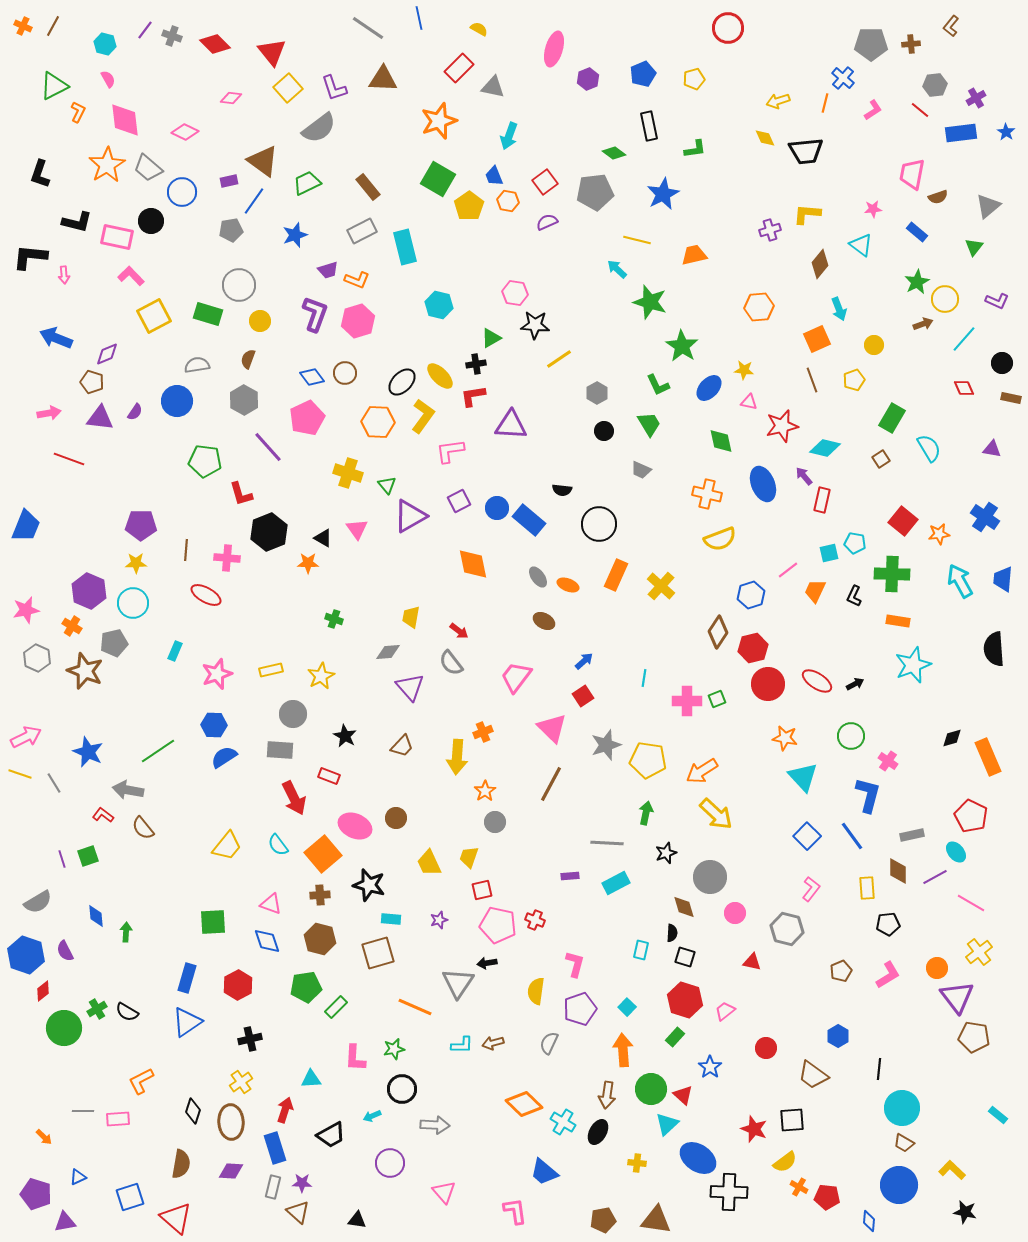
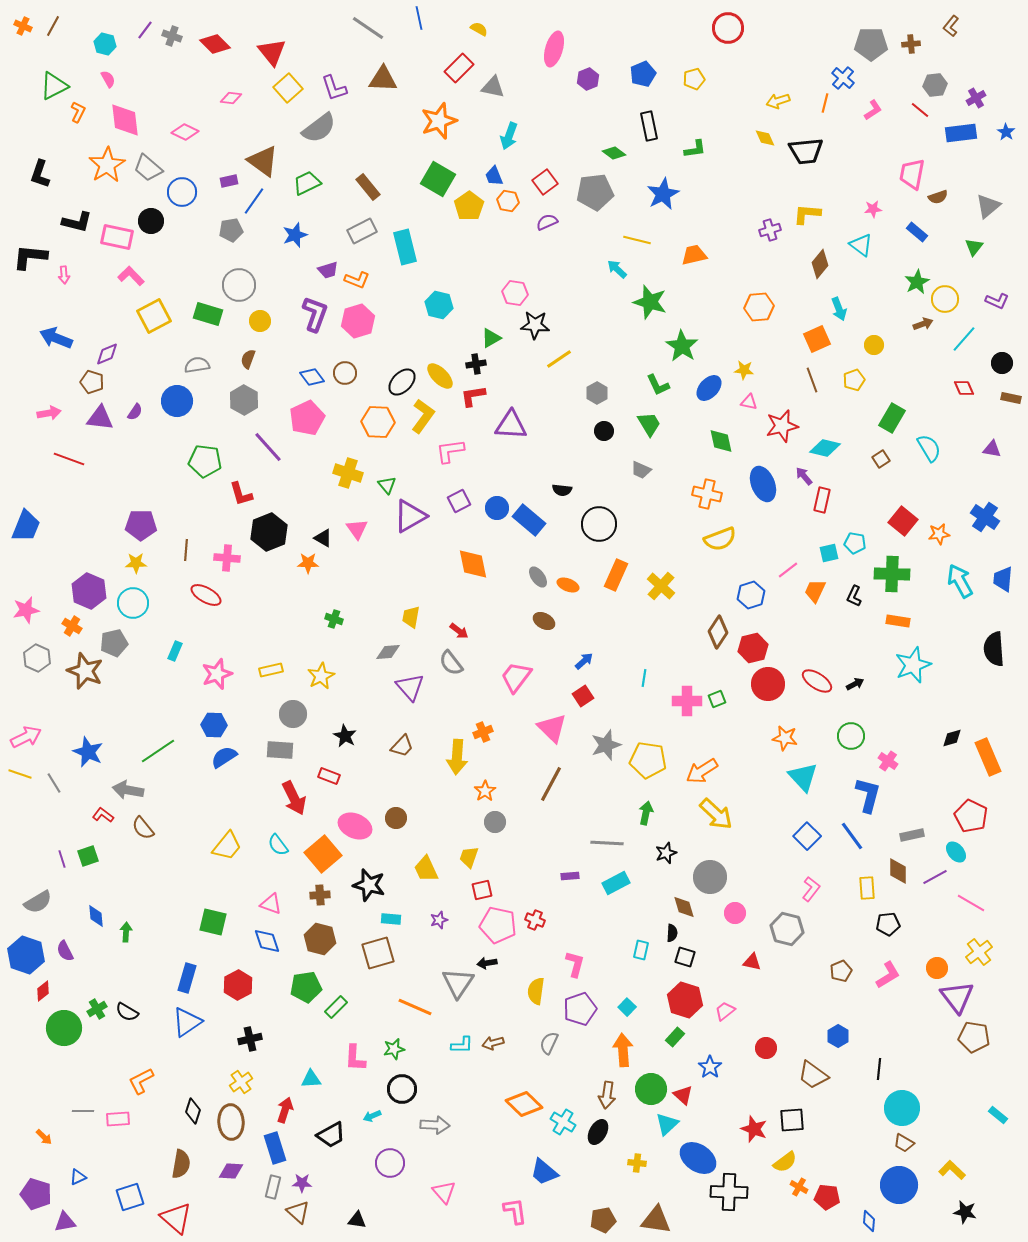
yellow trapezoid at (429, 863): moved 3 px left, 6 px down
green square at (213, 922): rotated 16 degrees clockwise
